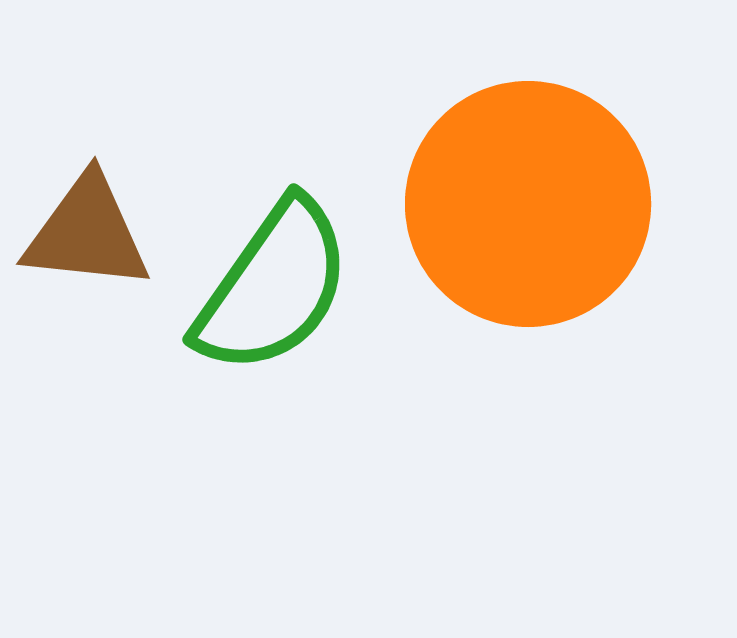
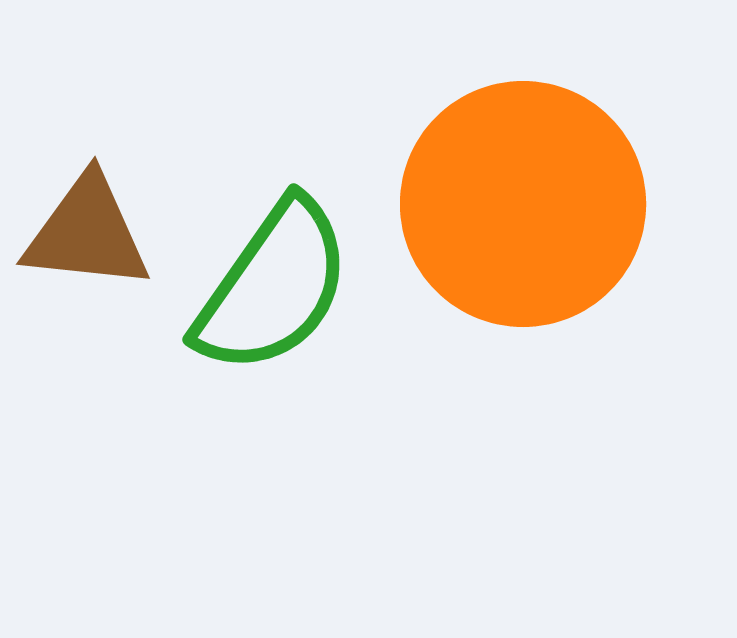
orange circle: moved 5 px left
